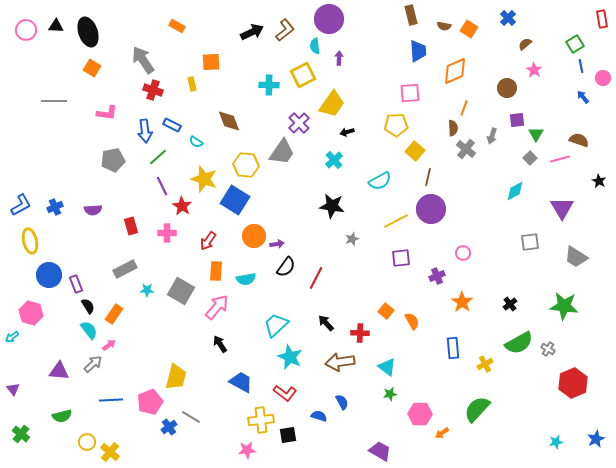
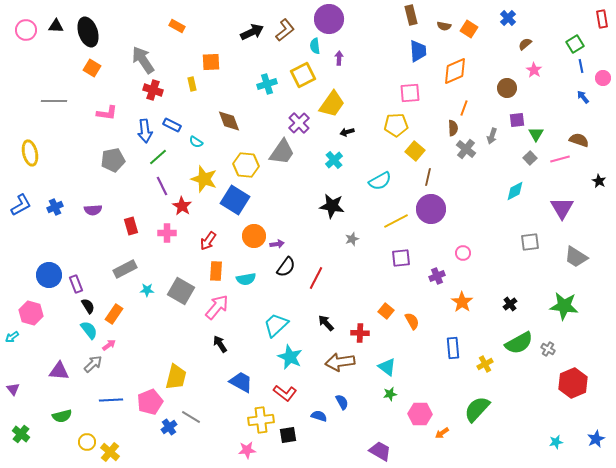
cyan cross at (269, 85): moved 2 px left, 1 px up; rotated 18 degrees counterclockwise
yellow ellipse at (30, 241): moved 88 px up
